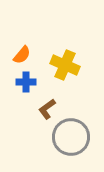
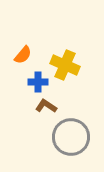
orange semicircle: moved 1 px right
blue cross: moved 12 px right
brown L-shape: moved 1 px left, 3 px up; rotated 70 degrees clockwise
